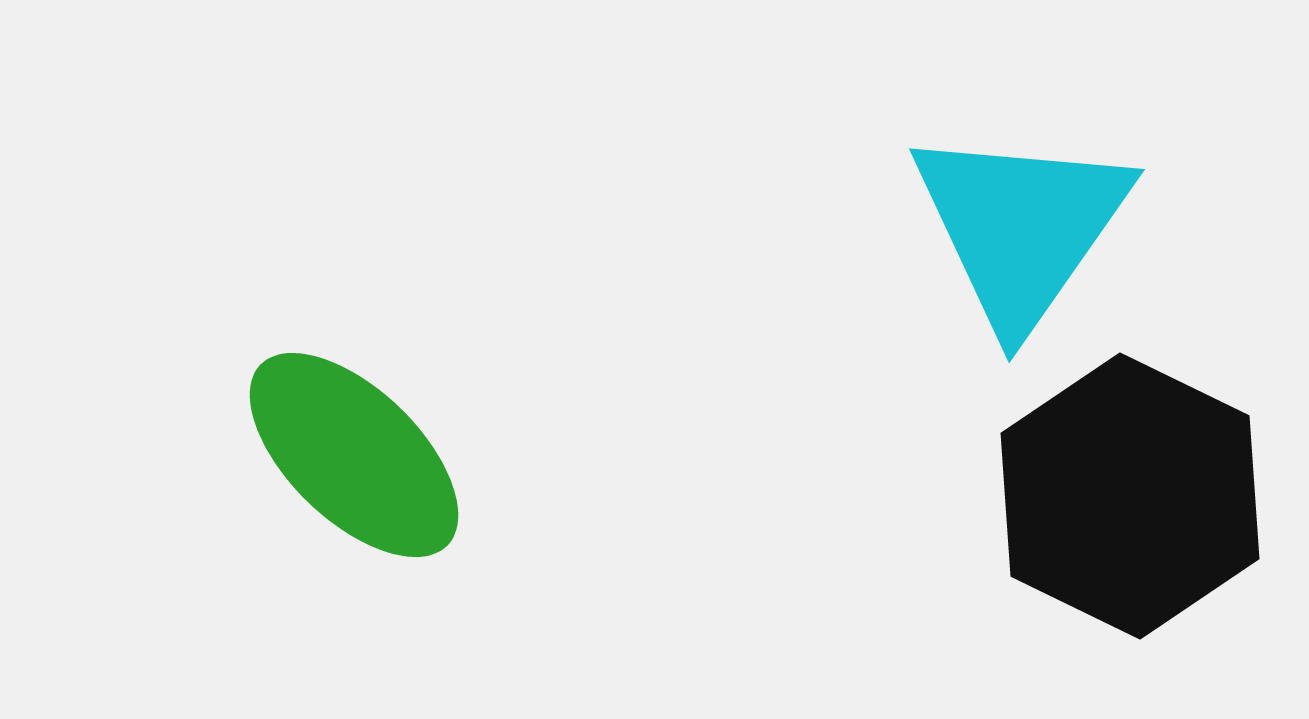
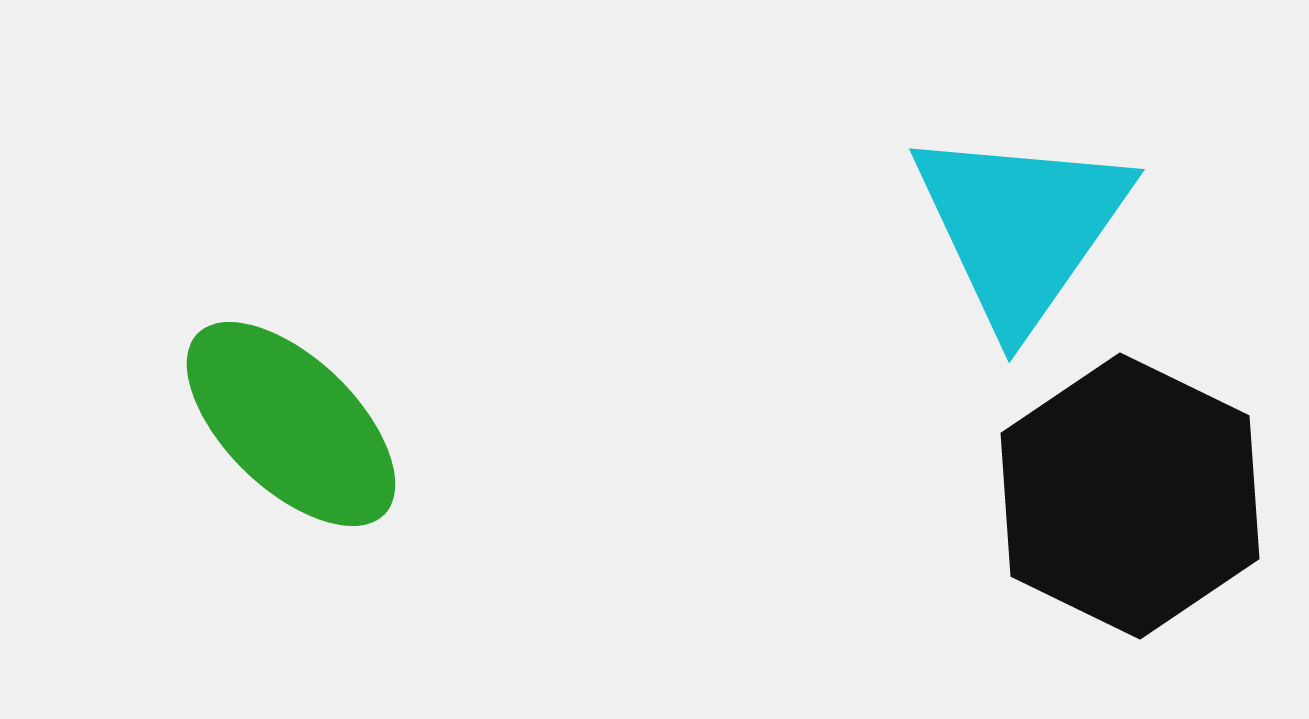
green ellipse: moved 63 px left, 31 px up
